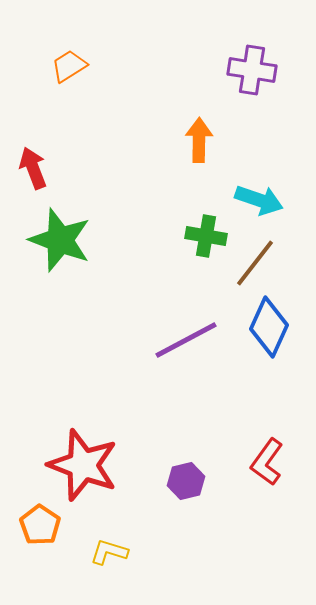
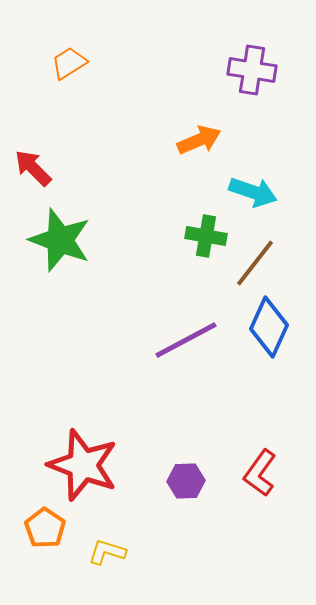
orange trapezoid: moved 3 px up
orange arrow: rotated 66 degrees clockwise
red arrow: rotated 24 degrees counterclockwise
cyan arrow: moved 6 px left, 8 px up
red L-shape: moved 7 px left, 11 px down
purple hexagon: rotated 12 degrees clockwise
orange pentagon: moved 5 px right, 3 px down
yellow L-shape: moved 2 px left
